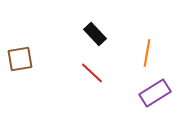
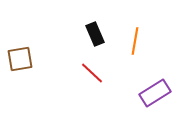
black rectangle: rotated 20 degrees clockwise
orange line: moved 12 px left, 12 px up
